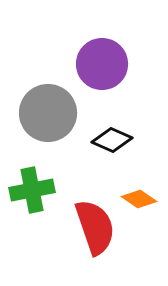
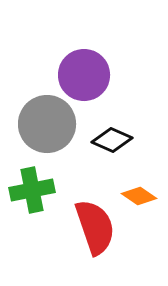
purple circle: moved 18 px left, 11 px down
gray circle: moved 1 px left, 11 px down
orange diamond: moved 3 px up
